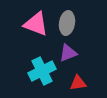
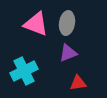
cyan cross: moved 18 px left
